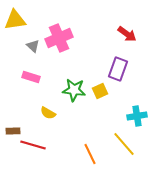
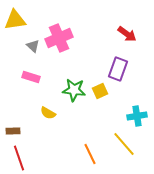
red line: moved 14 px left, 13 px down; rotated 55 degrees clockwise
